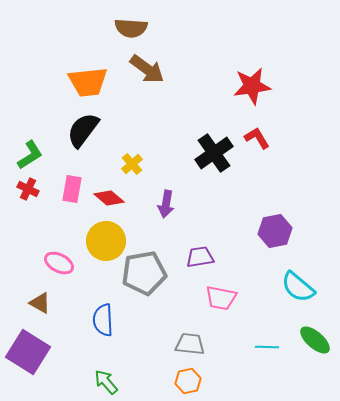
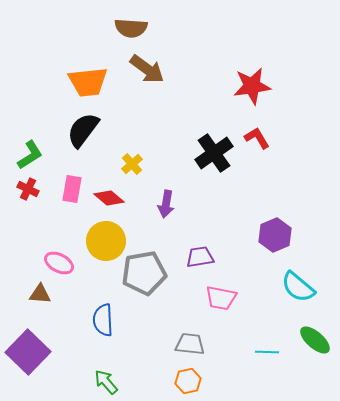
purple hexagon: moved 4 px down; rotated 12 degrees counterclockwise
brown triangle: moved 9 px up; rotated 25 degrees counterclockwise
cyan line: moved 5 px down
purple square: rotated 12 degrees clockwise
